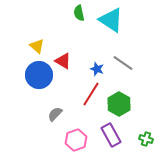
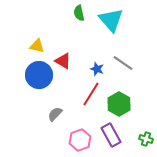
cyan triangle: rotated 16 degrees clockwise
yellow triangle: rotated 28 degrees counterclockwise
pink hexagon: moved 4 px right
